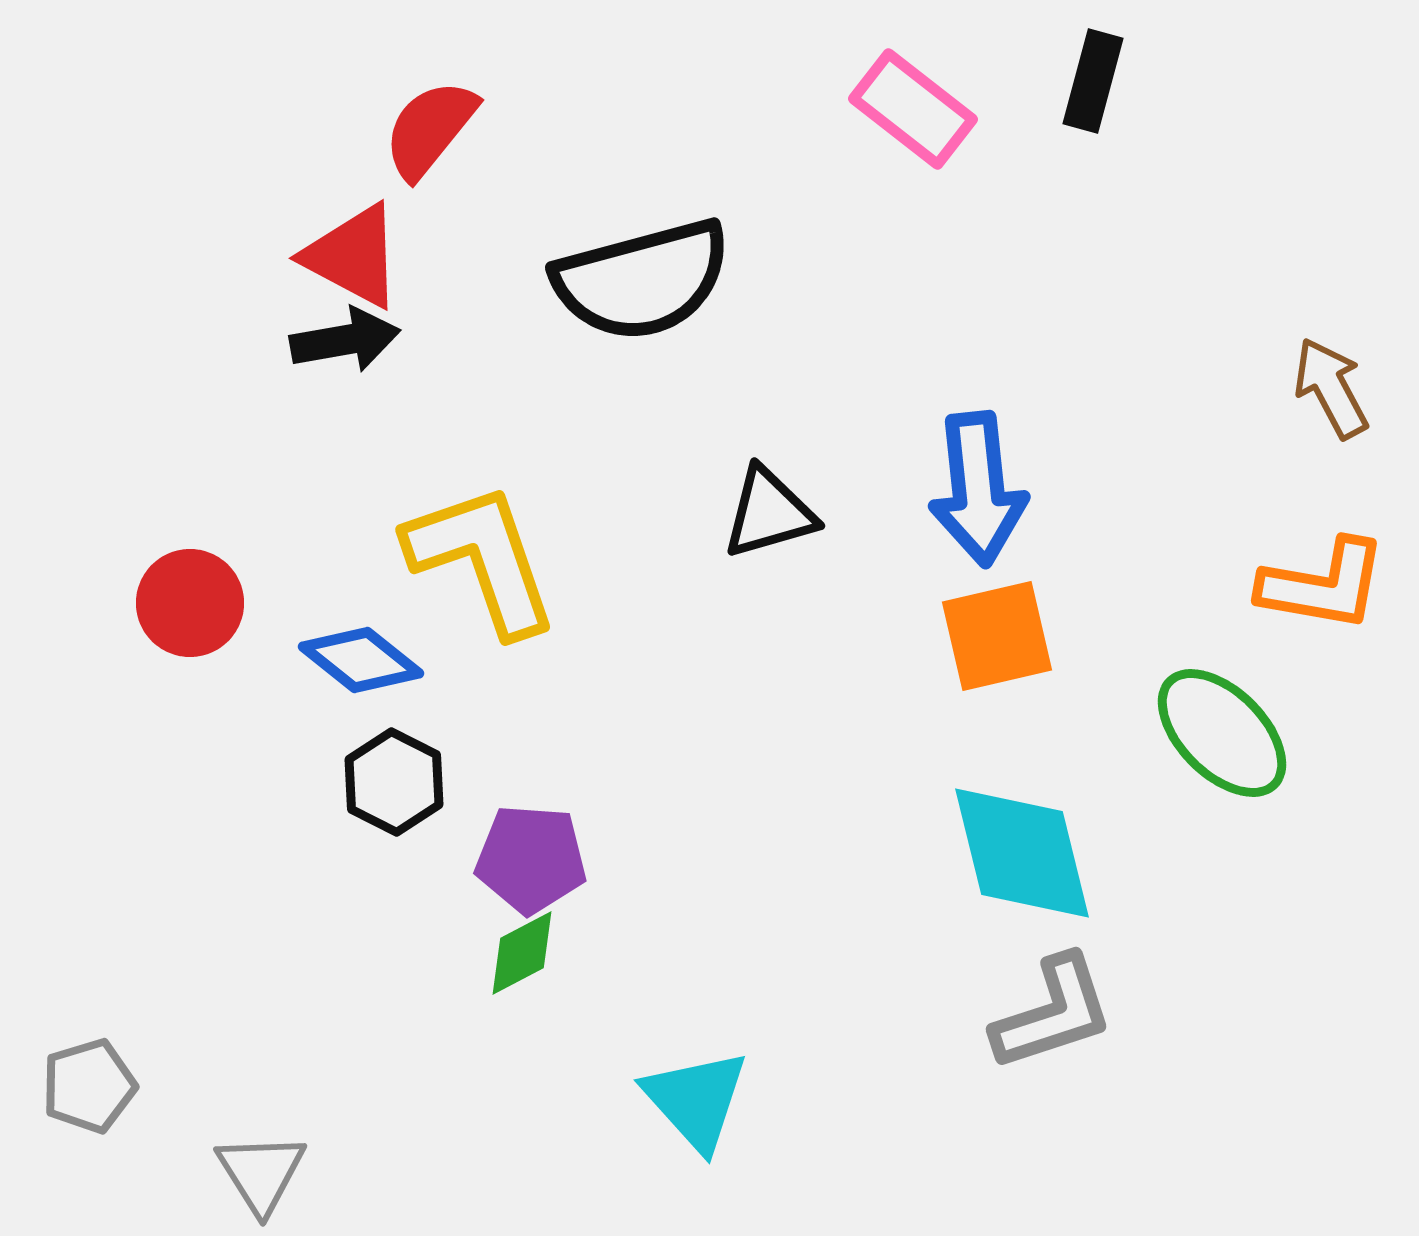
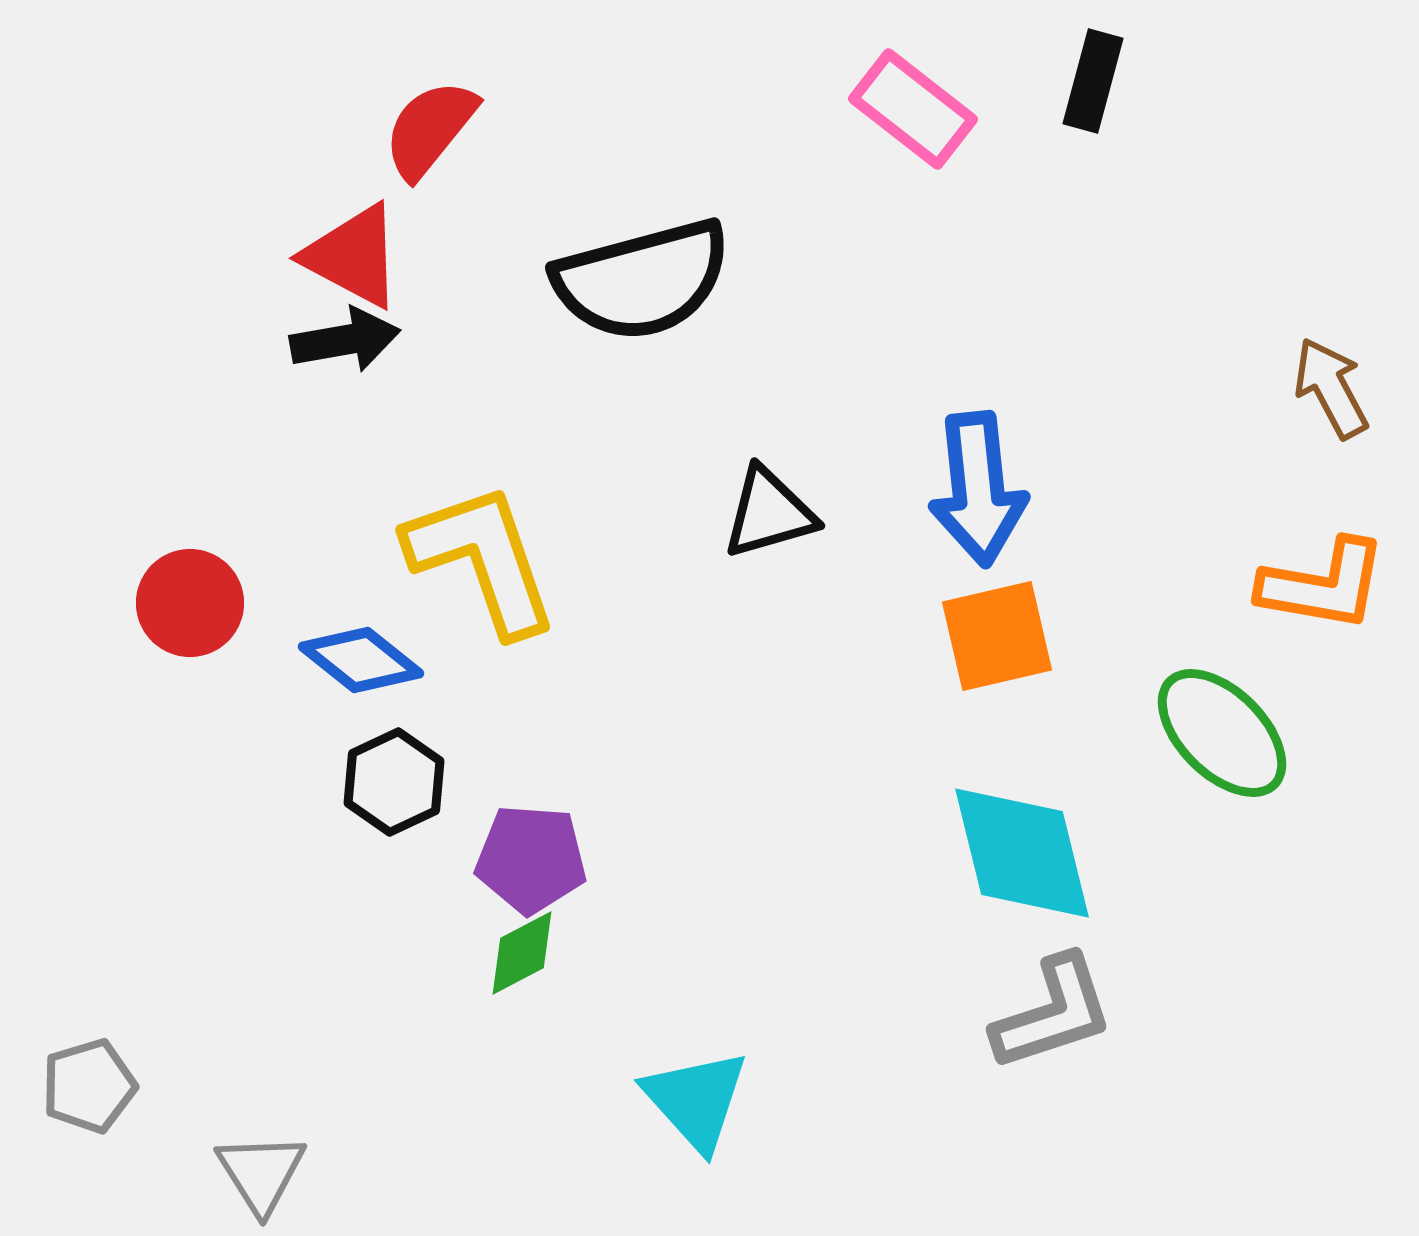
black hexagon: rotated 8 degrees clockwise
